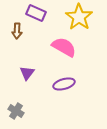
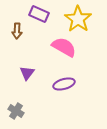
purple rectangle: moved 3 px right, 1 px down
yellow star: moved 1 px left, 2 px down
